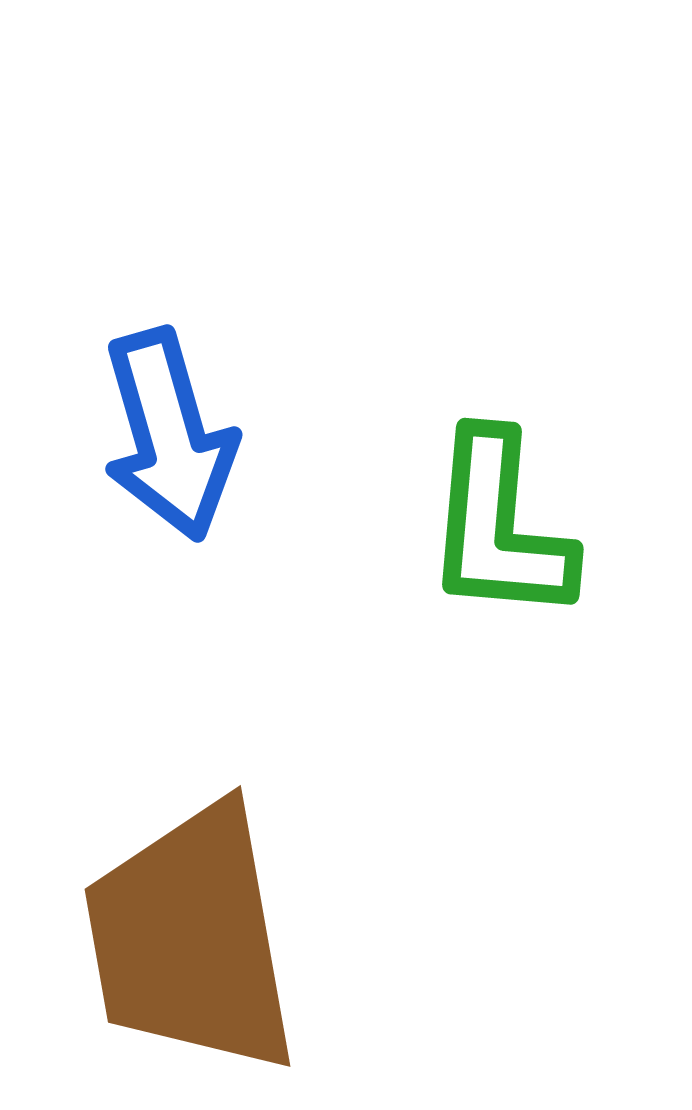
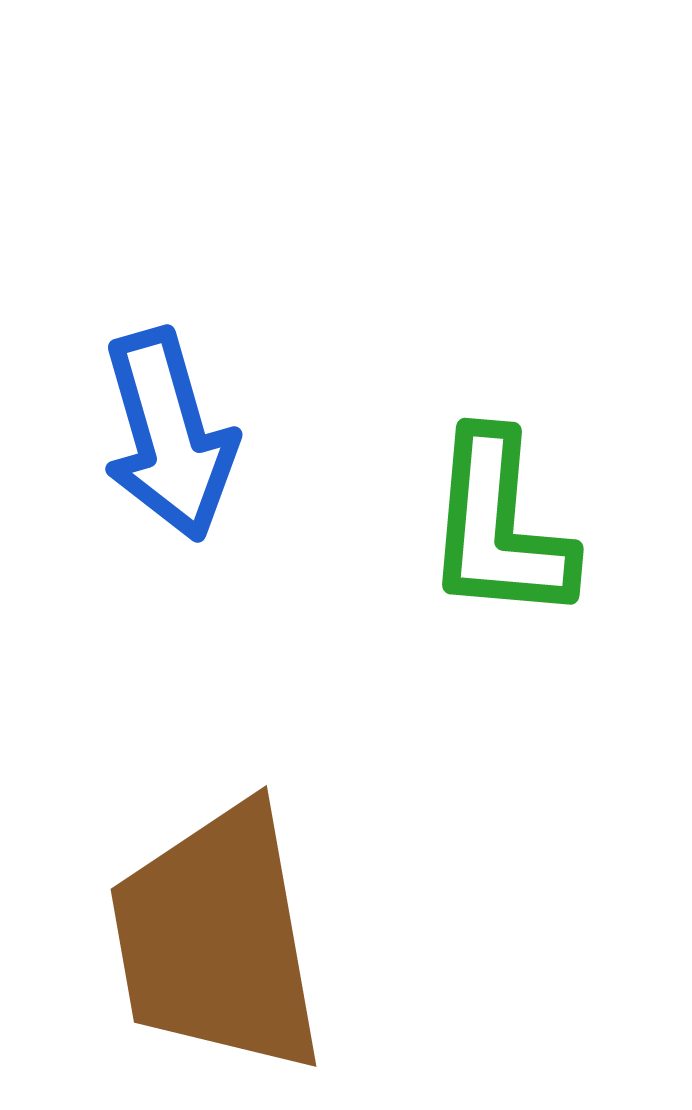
brown trapezoid: moved 26 px right
